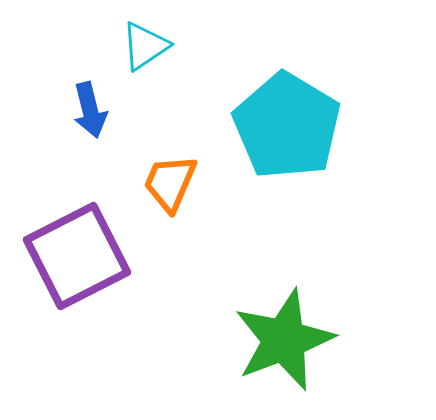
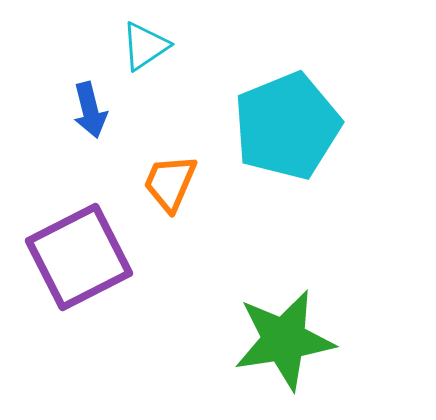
cyan pentagon: rotated 19 degrees clockwise
purple square: moved 2 px right, 1 px down
green star: rotated 12 degrees clockwise
